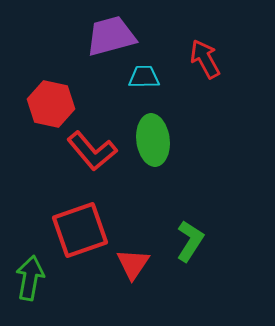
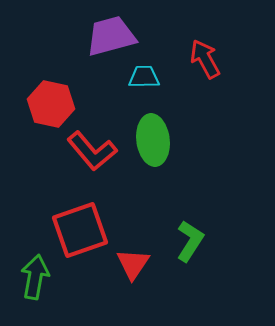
green arrow: moved 5 px right, 1 px up
